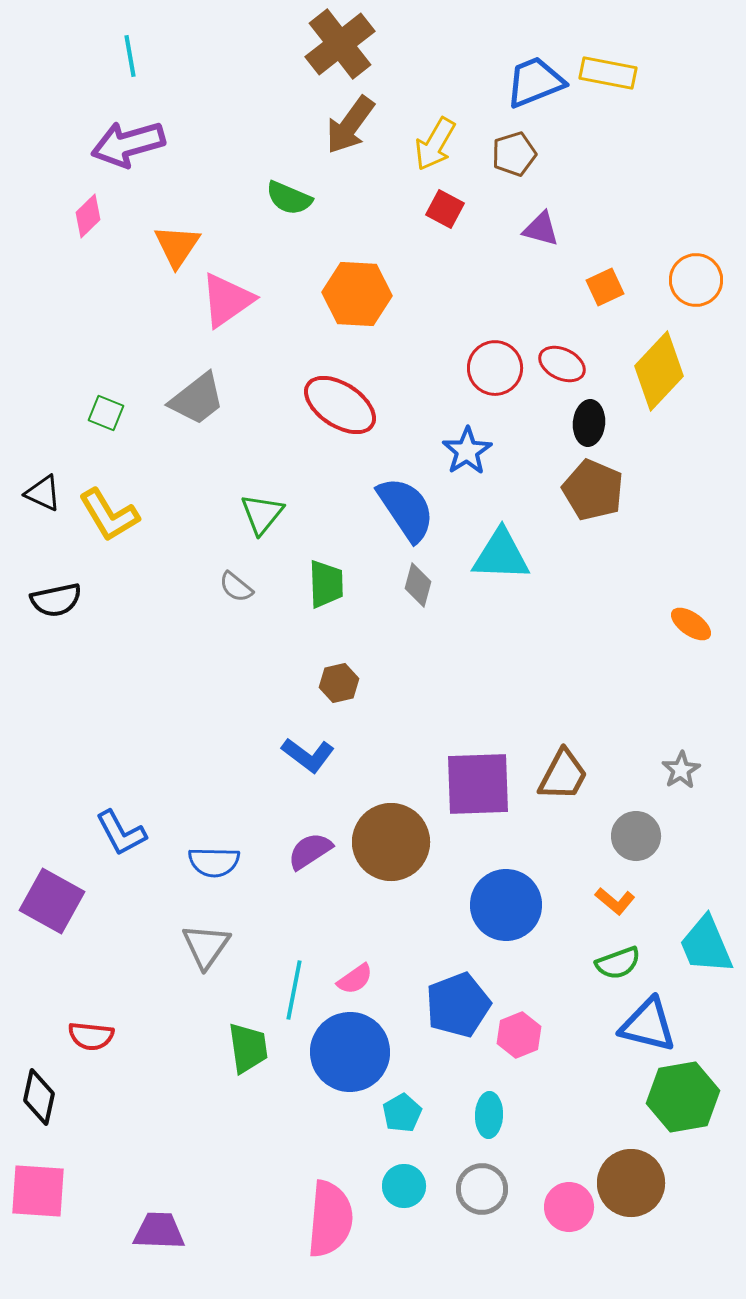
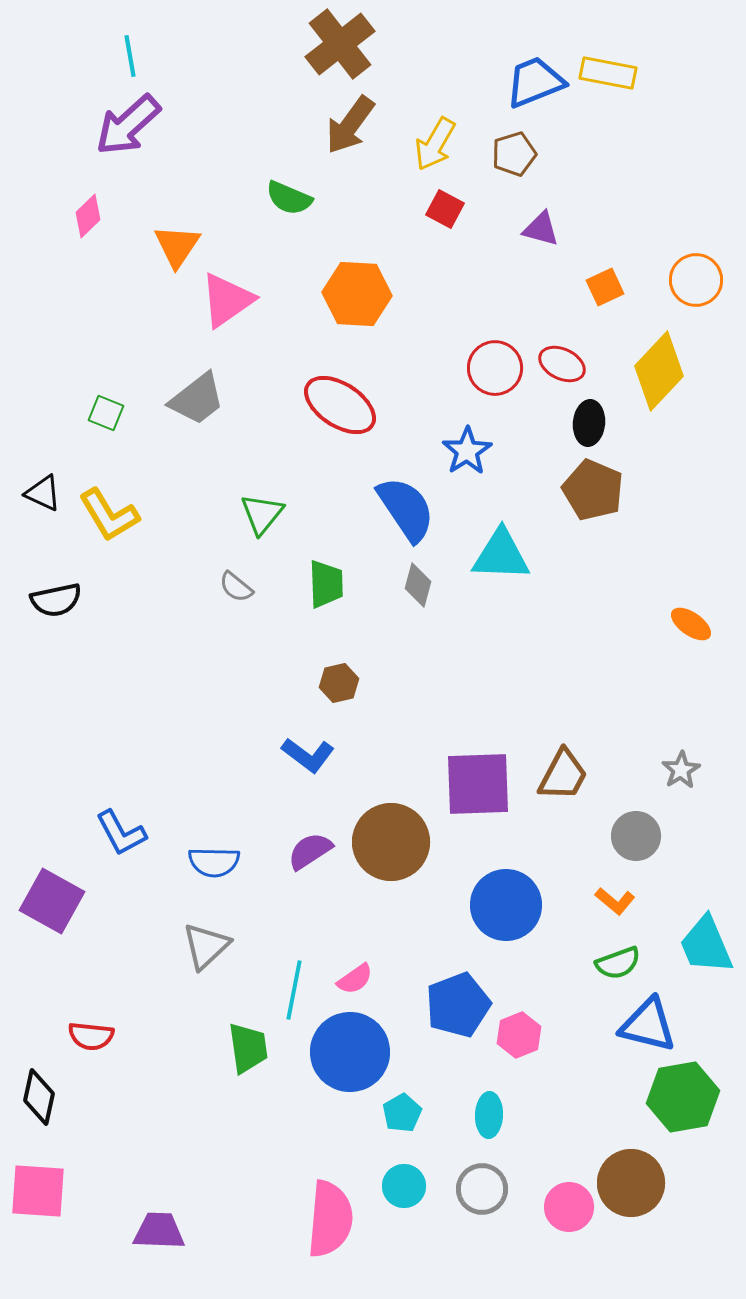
purple arrow at (128, 144): moved 19 px up; rotated 26 degrees counterclockwise
gray triangle at (206, 946): rotated 12 degrees clockwise
